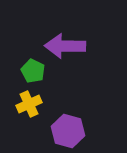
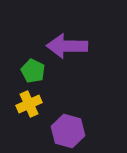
purple arrow: moved 2 px right
